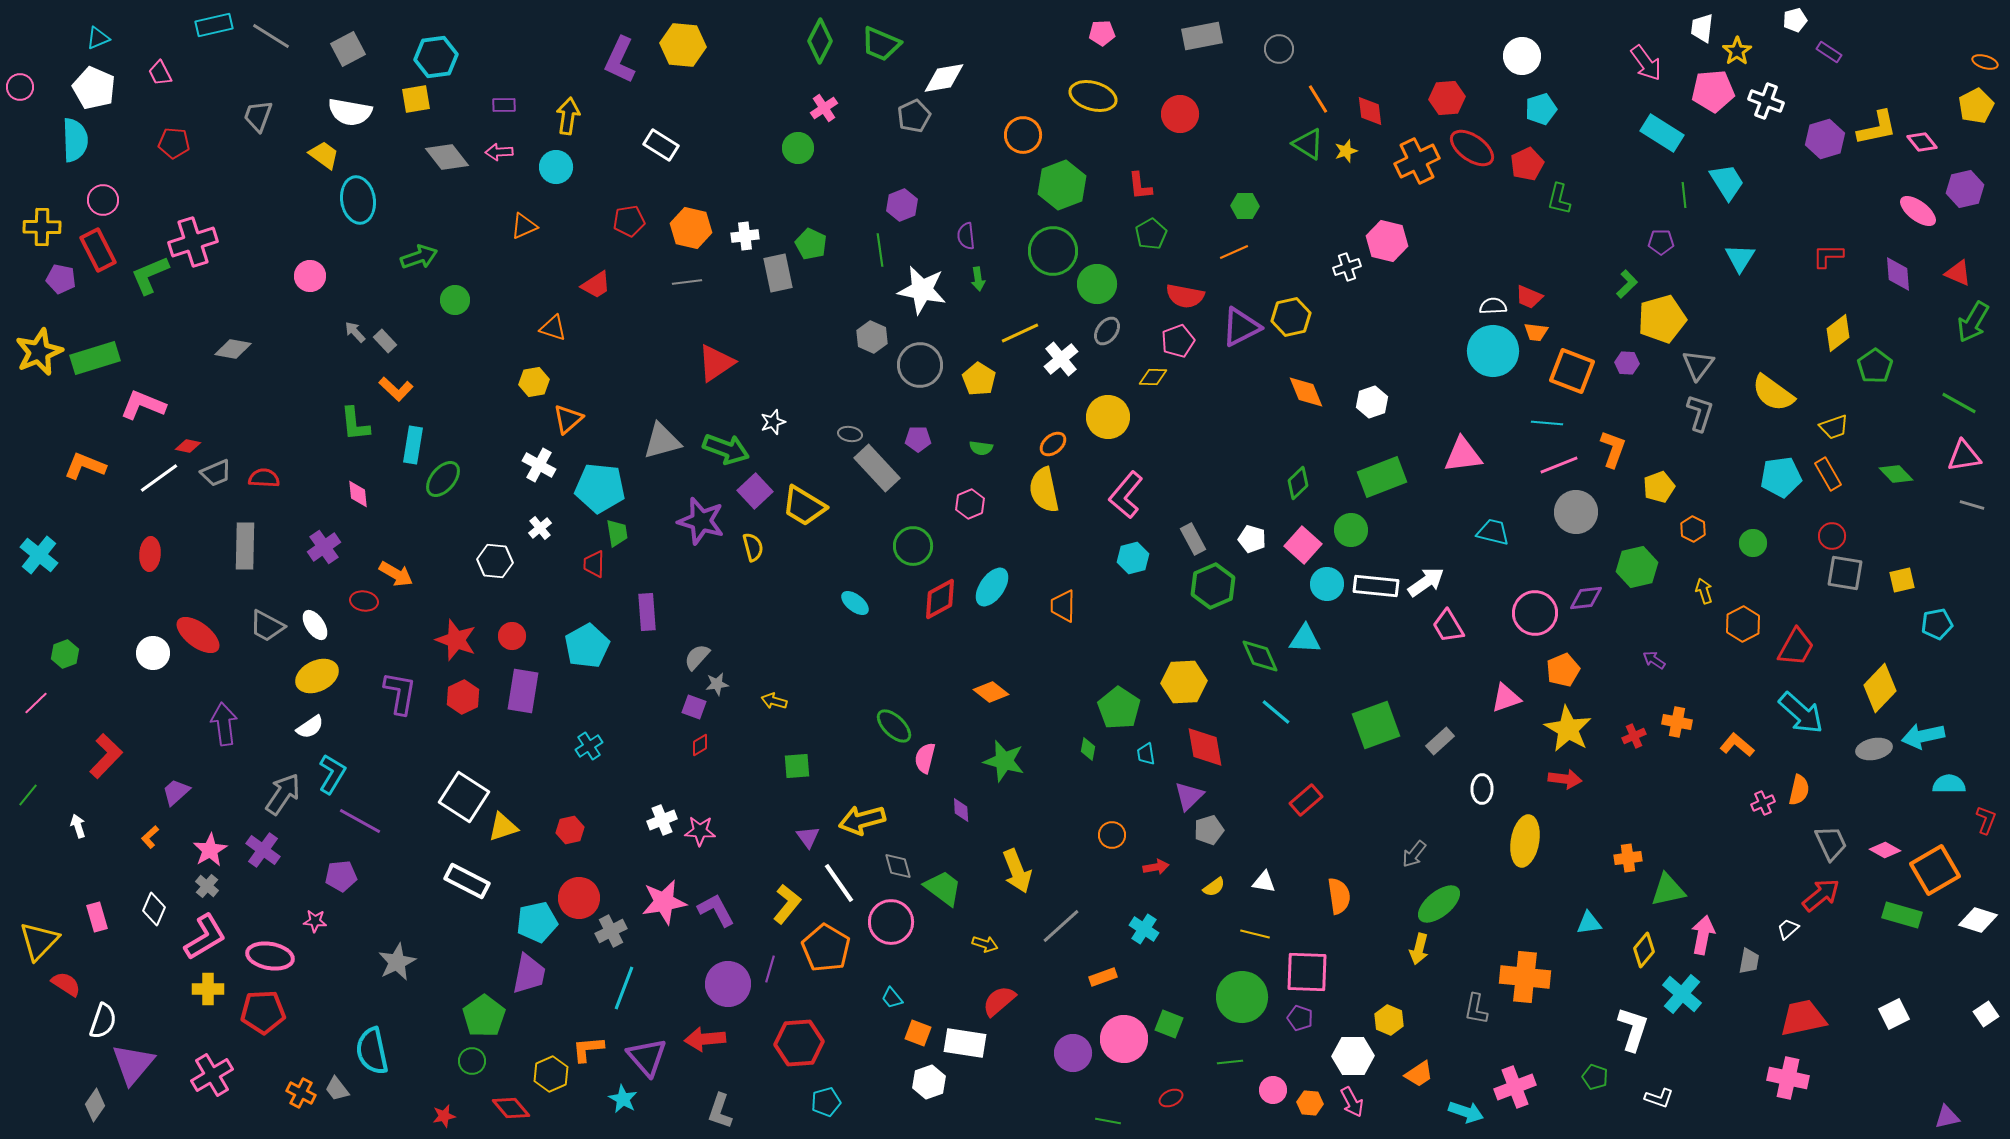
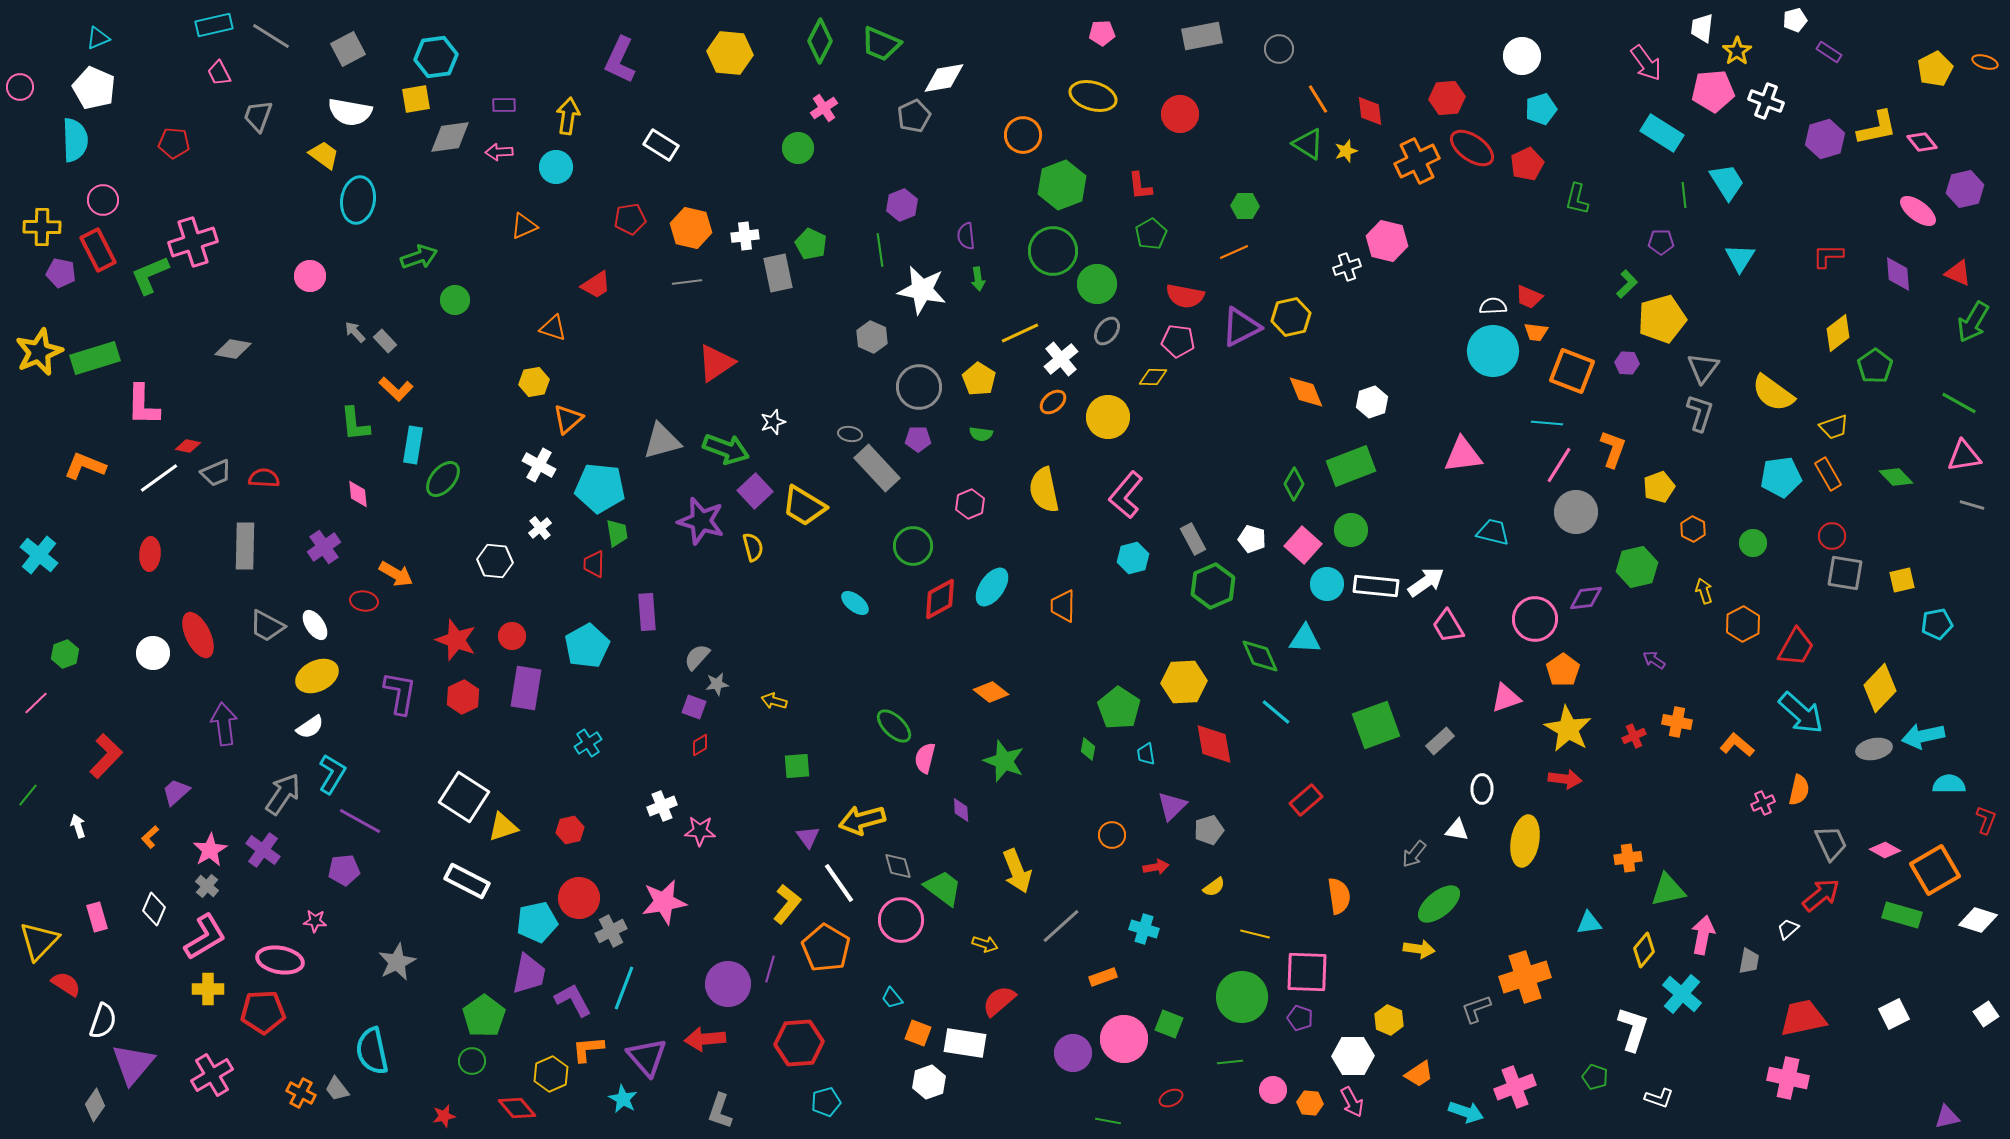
yellow hexagon at (683, 45): moved 47 px right, 8 px down
pink trapezoid at (160, 73): moved 59 px right
yellow pentagon at (1976, 106): moved 41 px left, 37 px up
gray diamond at (447, 157): moved 3 px right, 20 px up; rotated 60 degrees counterclockwise
green L-shape at (1559, 199): moved 18 px right
cyan ellipse at (358, 200): rotated 18 degrees clockwise
red pentagon at (629, 221): moved 1 px right, 2 px up
purple pentagon at (61, 279): moved 6 px up
pink pentagon at (1178, 341): rotated 28 degrees clockwise
gray circle at (920, 365): moved 1 px left, 22 px down
gray triangle at (1698, 365): moved 5 px right, 3 px down
pink L-shape at (143, 405): rotated 111 degrees counterclockwise
orange ellipse at (1053, 444): moved 42 px up
green semicircle at (981, 448): moved 14 px up
pink line at (1559, 465): rotated 36 degrees counterclockwise
green diamond at (1896, 474): moved 3 px down
green rectangle at (1382, 477): moved 31 px left, 11 px up
green diamond at (1298, 483): moved 4 px left, 1 px down; rotated 16 degrees counterclockwise
pink circle at (1535, 613): moved 6 px down
red ellipse at (198, 635): rotated 27 degrees clockwise
orange pentagon at (1563, 670): rotated 12 degrees counterclockwise
purple rectangle at (523, 691): moved 3 px right, 3 px up
cyan cross at (589, 746): moved 1 px left, 3 px up
red diamond at (1205, 747): moved 9 px right, 3 px up
green star at (1004, 761): rotated 6 degrees clockwise
purple triangle at (1189, 796): moved 17 px left, 10 px down
white cross at (662, 820): moved 14 px up
purple pentagon at (341, 876): moved 3 px right, 6 px up
white triangle at (1264, 882): moved 193 px right, 52 px up
purple L-shape at (716, 910): moved 143 px left, 90 px down
pink circle at (891, 922): moved 10 px right, 2 px up
cyan cross at (1144, 929): rotated 16 degrees counterclockwise
yellow arrow at (1419, 949): rotated 96 degrees counterclockwise
pink ellipse at (270, 956): moved 10 px right, 4 px down
orange cross at (1525, 977): rotated 24 degrees counterclockwise
gray L-shape at (1476, 1009): rotated 60 degrees clockwise
red diamond at (511, 1108): moved 6 px right
